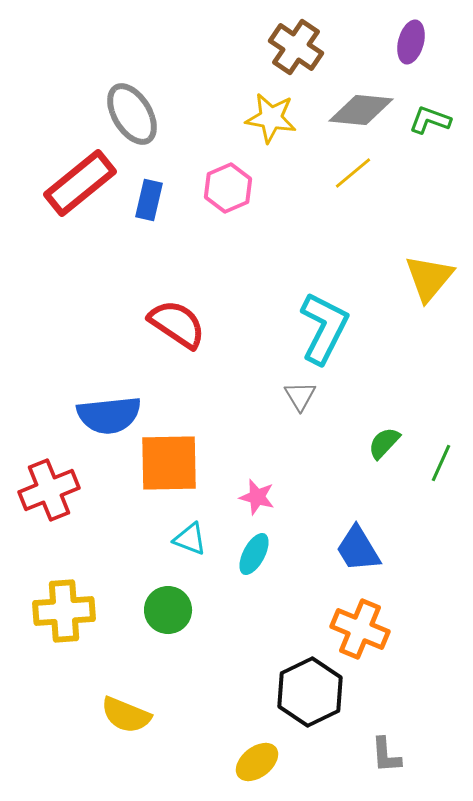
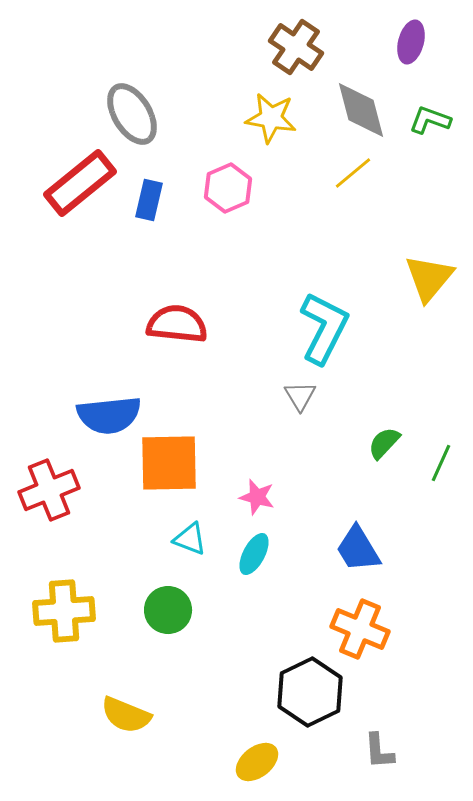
gray diamond: rotated 70 degrees clockwise
red semicircle: rotated 28 degrees counterclockwise
gray L-shape: moved 7 px left, 4 px up
